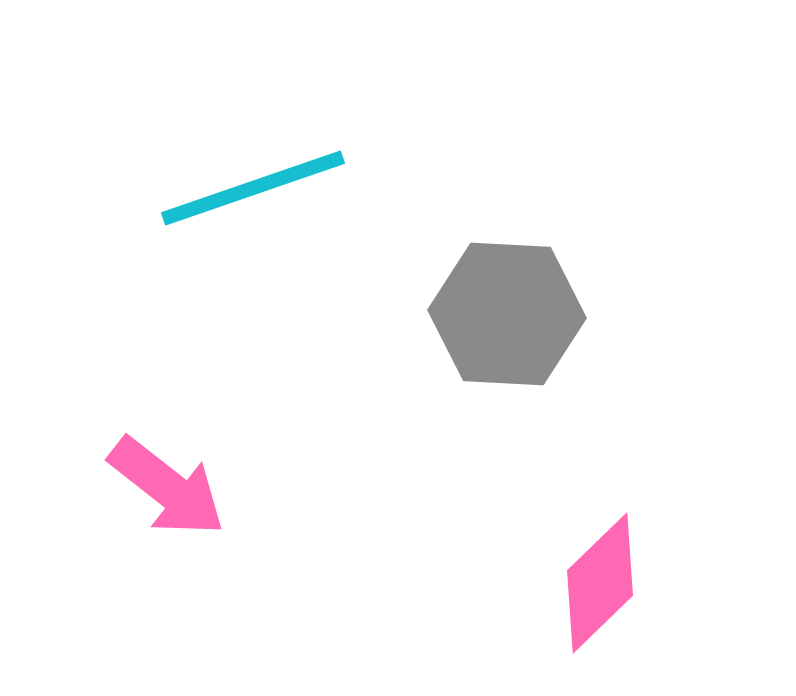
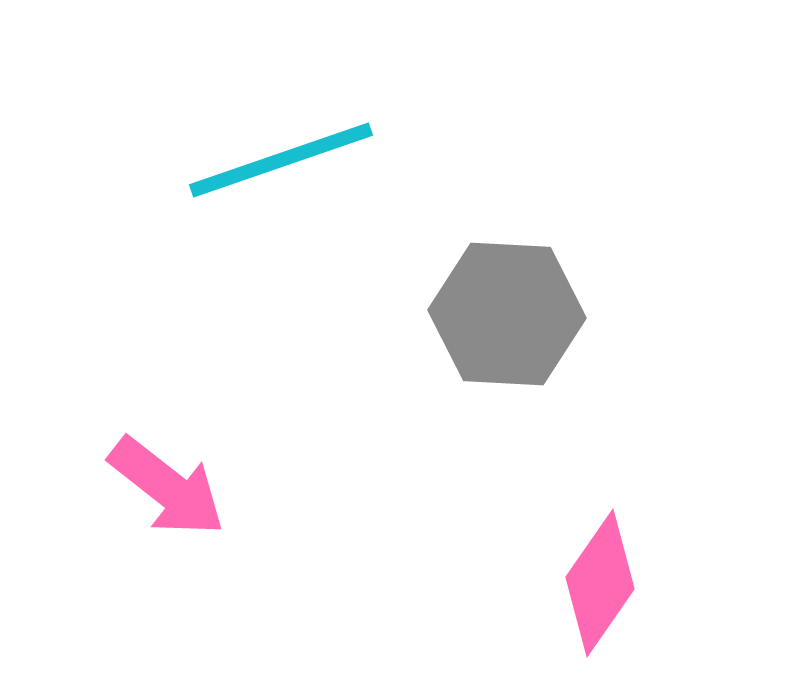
cyan line: moved 28 px right, 28 px up
pink diamond: rotated 11 degrees counterclockwise
